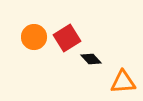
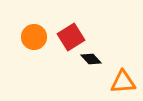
red square: moved 4 px right, 1 px up
